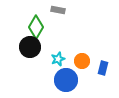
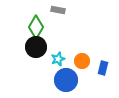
black circle: moved 6 px right
